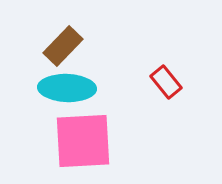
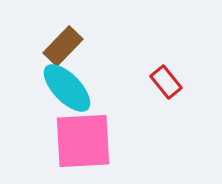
cyan ellipse: rotated 44 degrees clockwise
